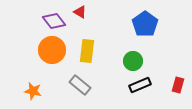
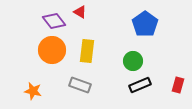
gray rectangle: rotated 20 degrees counterclockwise
